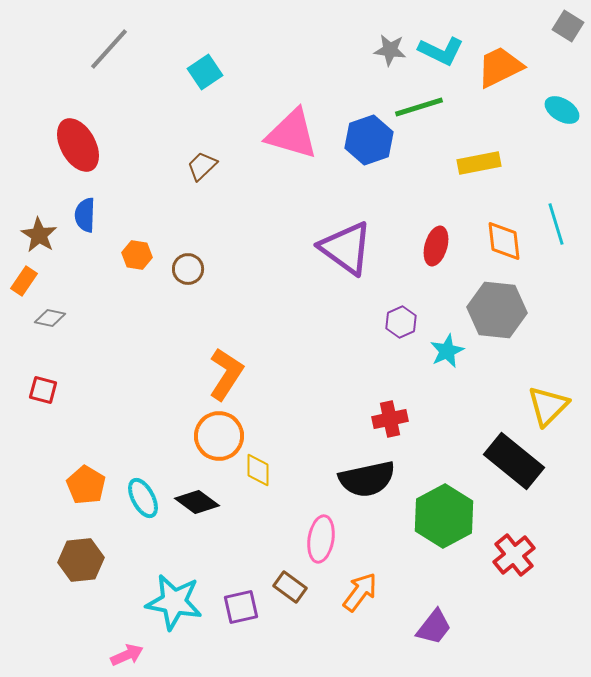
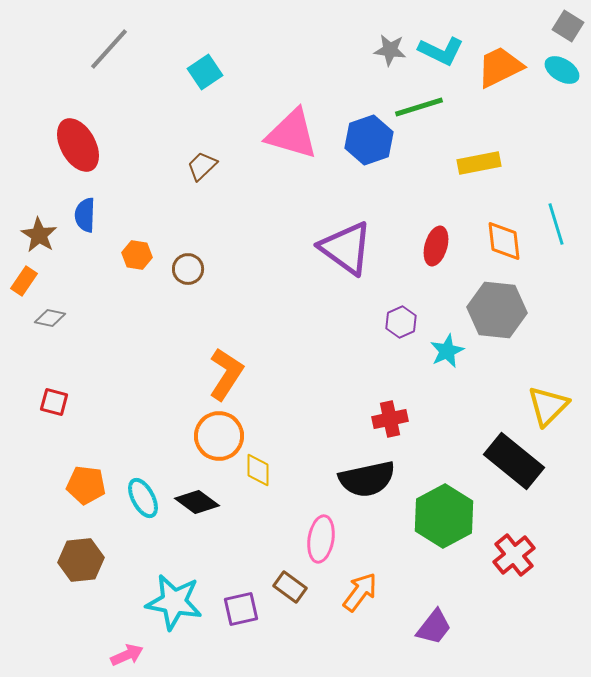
cyan ellipse at (562, 110): moved 40 px up
red square at (43, 390): moved 11 px right, 12 px down
orange pentagon at (86, 485): rotated 24 degrees counterclockwise
purple square at (241, 607): moved 2 px down
